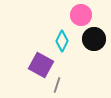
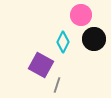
cyan diamond: moved 1 px right, 1 px down
